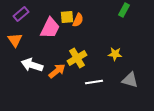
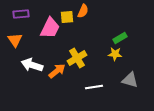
green rectangle: moved 4 px left, 28 px down; rotated 32 degrees clockwise
purple rectangle: rotated 35 degrees clockwise
orange semicircle: moved 5 px right, 9 px up
white line: moved 5 px down
